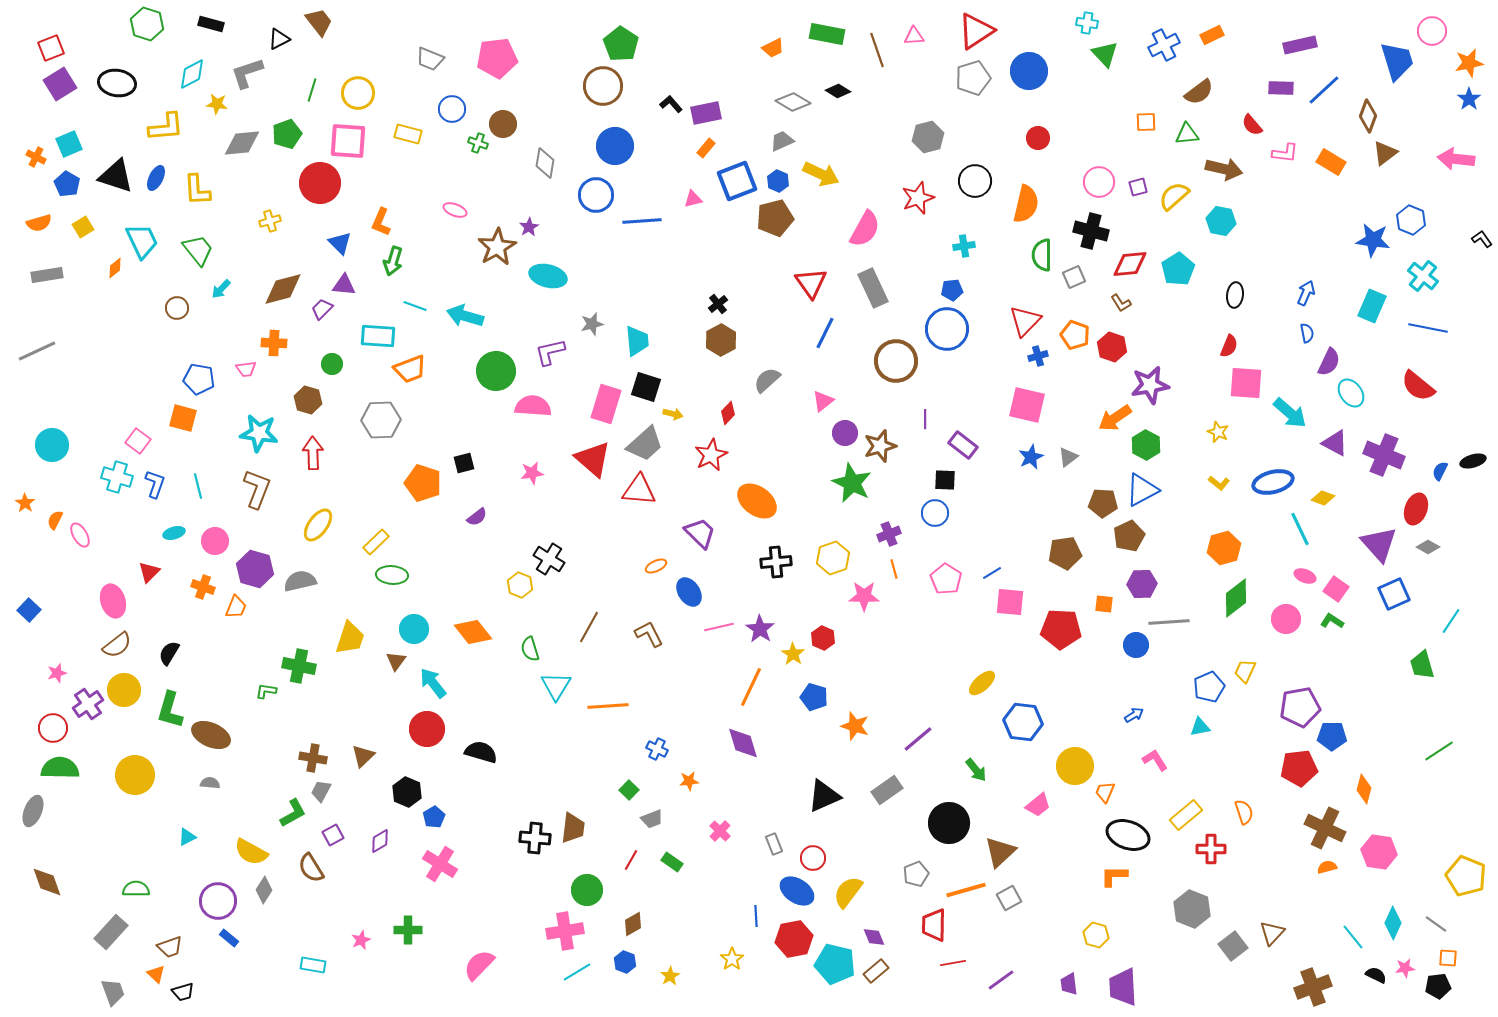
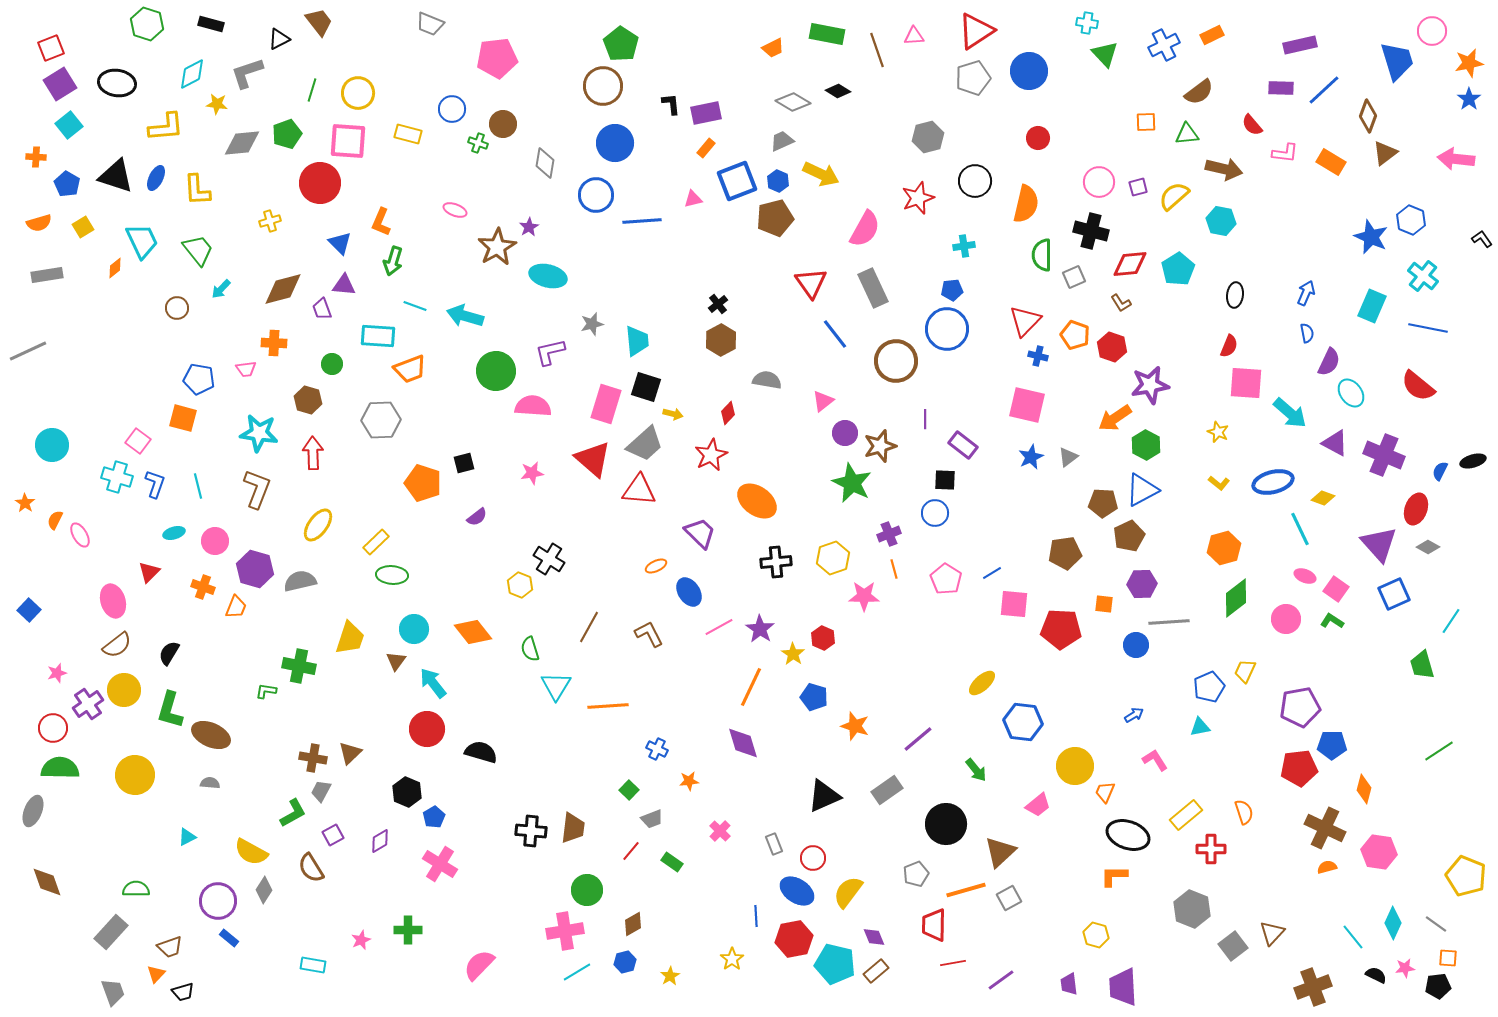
gray trapezoid at (430, 59): moved 35 px up
black L-shape at (671, 104): rotated 35 degrees clockwise
cyan square at (69, 144): moved 19 px up; rotated 16 degrees counterclockwise
blue circle at (615, 146): moved 3 px up
orange cross at (36, 157): rotated 24 degrees counterclockwise
blue star at (1373, 240): moved 2 px left, 3 px up; rotated 16 degrees clockwise
purple trapezoid at (322, 309): rotated 65 degrees counterclockwise
blue line at (825, 333): moved 10 px right, 1 px down; rotated 64 degrees counterclockwise
gray line at (37, 351): moved 9 px left
blue cross at (1038, 356): rotated 30 degrees clockwise
gray semicircle at (767, 380): rotated 52 degrees clockwise
pink square at (1010, 602): moved 4 px right, 2 px down
pink line at (719, 627): rotated 16 degrees counterclockwise
blue pentagon at (1332, 736): moved 9 px down
brown triangle at (363, 756): moved 13 px left, 3 px up
black circle at (949, 823): moved 3 px left, 1 px down
black cross at (535, 838): moved 4 px left, 7 px up
red line at (631, 860): moved 9 px up; rotated 10 degrees clockwise
blue hexagon at (625, 962): rotated 25 degrees clockwise
orange triangle at (156, 974): rotated 30 degrees clockwise
